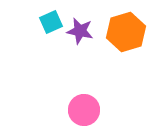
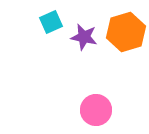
purple star: moved 4 px right, 6 px down
pink circle: moved 12 px right
